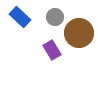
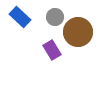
brown circle: moved 1 px left, 1 px up
